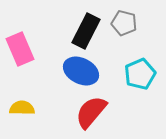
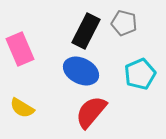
yellow semicircle: rotated 150 degrees counterclockwise
